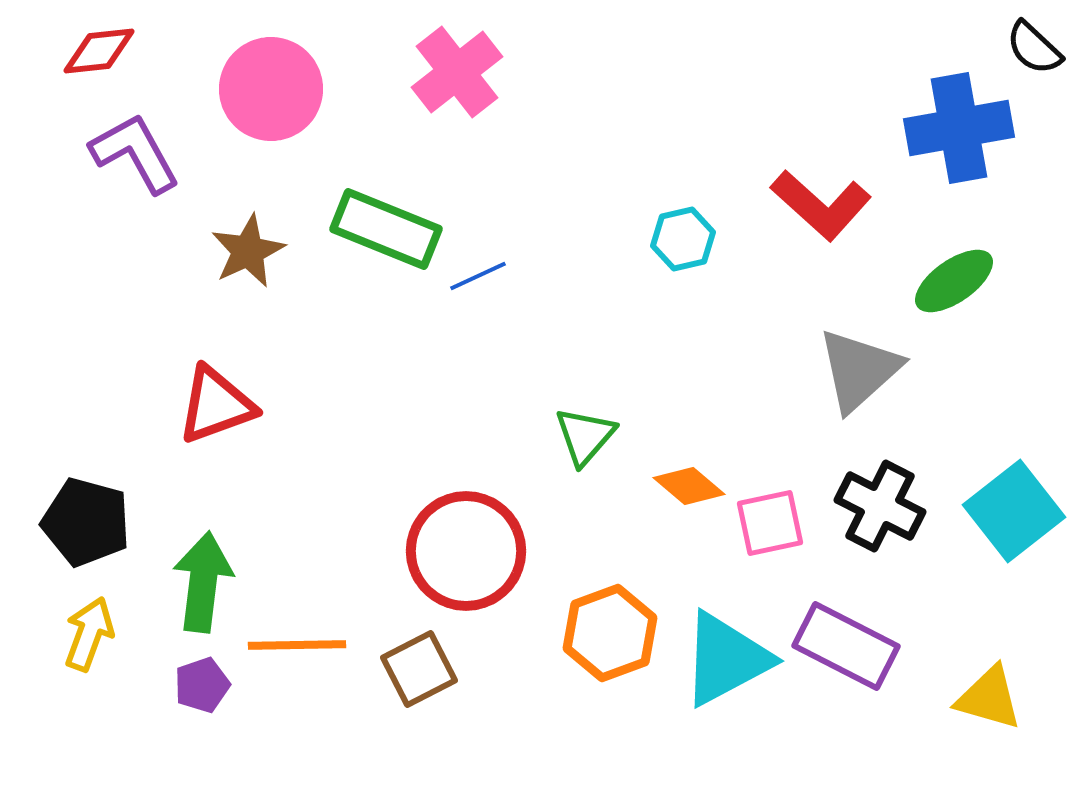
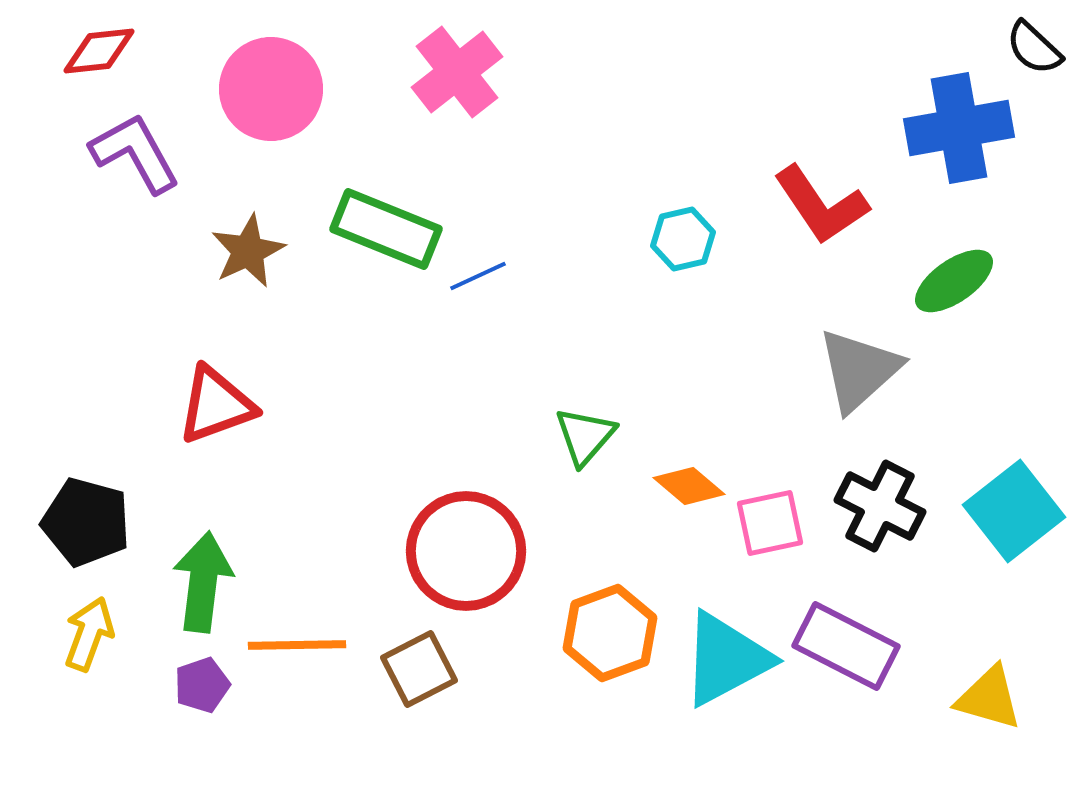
red L-shape: rotated 14 degrees clockwise
